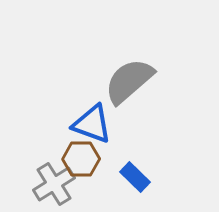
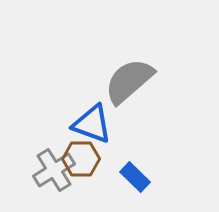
gray cross: moved 14 px up
